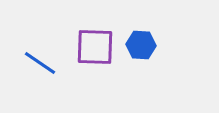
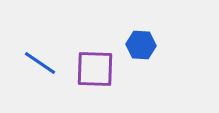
purple square: moved 22 px down
